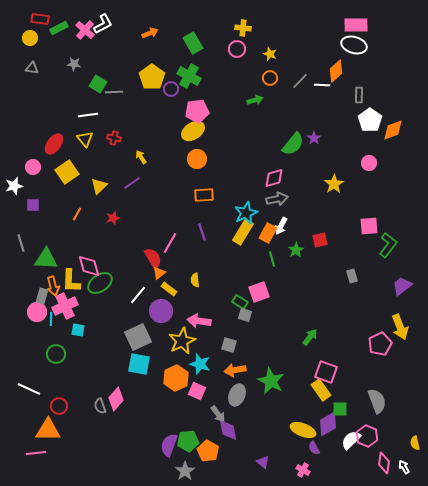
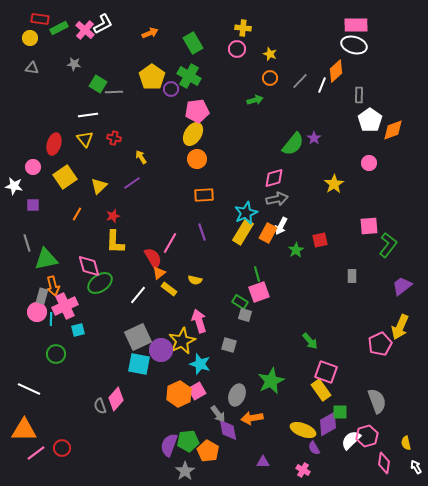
white line at (322, 85): rotated 70 degrees counterclockwise
yellow ellipse at (193, 131): moved 3 px down; rotated 25 degrees counterclockwise
red ellipse at (54, 144): rotated 20 degrees counterclockwise
yellow square at (67, 172): moved 2 px left, 5 px down
white star at (14, 186): rotated 24 degrees clockwise
red star at (113, 218): moved 2 px up
gray line at (21, 243): moved 6 px right
green triangle at (46, 259): rotated 15 degrees counterclockwise
green line at (272, 259): moved 15 px left, 15 px down
gray rectangle at (352, 276): rotated 16 degrees clockwise
yellow semicircle at (195, 280): rotated 72 degrees counterclockwise
yellow L-shape at (71, 281): moved 44 px right, 39 px up
purple circle at (161, 311): moved 39 px down
pink arrow at (199, 321): rotated 65 degrees clockwise
yellow arrow at (400, 327): rotated 45 degrees clockwise
cyan square at (78, 330): rotated 24 degrees counterclockwise
green arrow at (310, 337): moved 4 px down; rotated 102 degrees clockwise
orange arrow at (235, 370): moved 17 px right, 48 px down
orange hexagon at (176, 378): moved 3 px right, 16 px down
green star at (271, 381): rotated 20 degrees clockwise
pink square at (197, 391): rotated 36 degrees clockwise
red circle at (59, 406): moved 3 px right, 42 px down
green square at (340, 409): moved 3 px down
orange triangle at (48, 430): moved 24 px left
pink hexagon at (367, 436): rotated 20 degrees clockwise
yellow semicircle at (415, 443): moved 9 px left
pink line at (36, 453): rotated 30 degrees counterclockwise
purple triangle at (263, 462): rotated 40 degrees counterclockwise
white arrow at (404, 467): moved 12 px right
